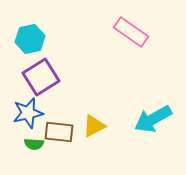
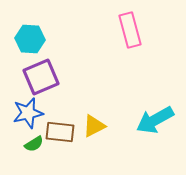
pink rectangle: moved 1 px left, 2 px up; rotated 40 degrees clockwise
cyan hexagon: rotated 16 degrees clockwise
purple square: rotated 9 degrees clockwise
cyan arrow: moved 2 px right, 1 px down
brown rectangle: moved 1 px right
green semicircle: rotated 36 degrees counterclockwise
